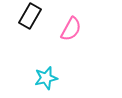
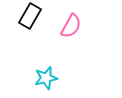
pink semicircle: moved 3 px up
